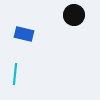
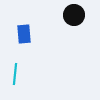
blue rectangle: rotated 72 degrees clockwise
